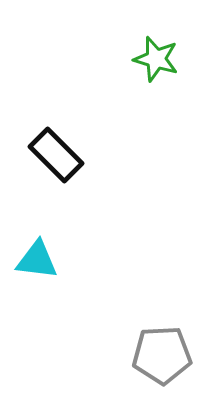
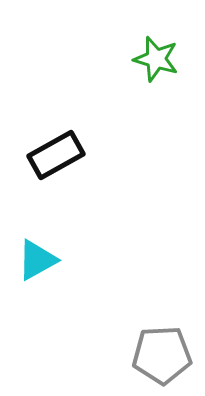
black rectangle: rotated 74 degrees counterclockwise
cyan triangle: rotated 36 degrees counterclockwise
